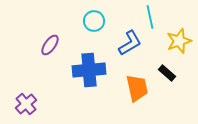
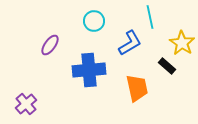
yellow star: moved 3 px right, 2 px down; rotated 20 degrees counterclockwise
black rectangle: moved 7 px up
